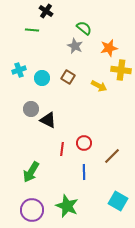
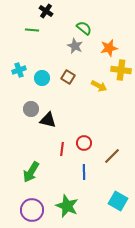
black triangle: rotated 12 degrees counterclockwise
